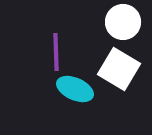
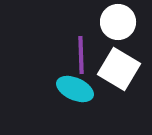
white circle: moved 5 px left
purple line: moved 25 px right, 3 px down
